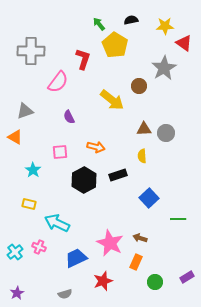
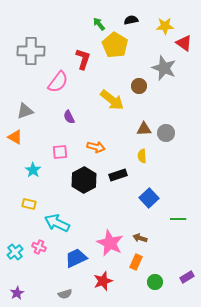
gray star: rotated 20 degrees counterclockwise
